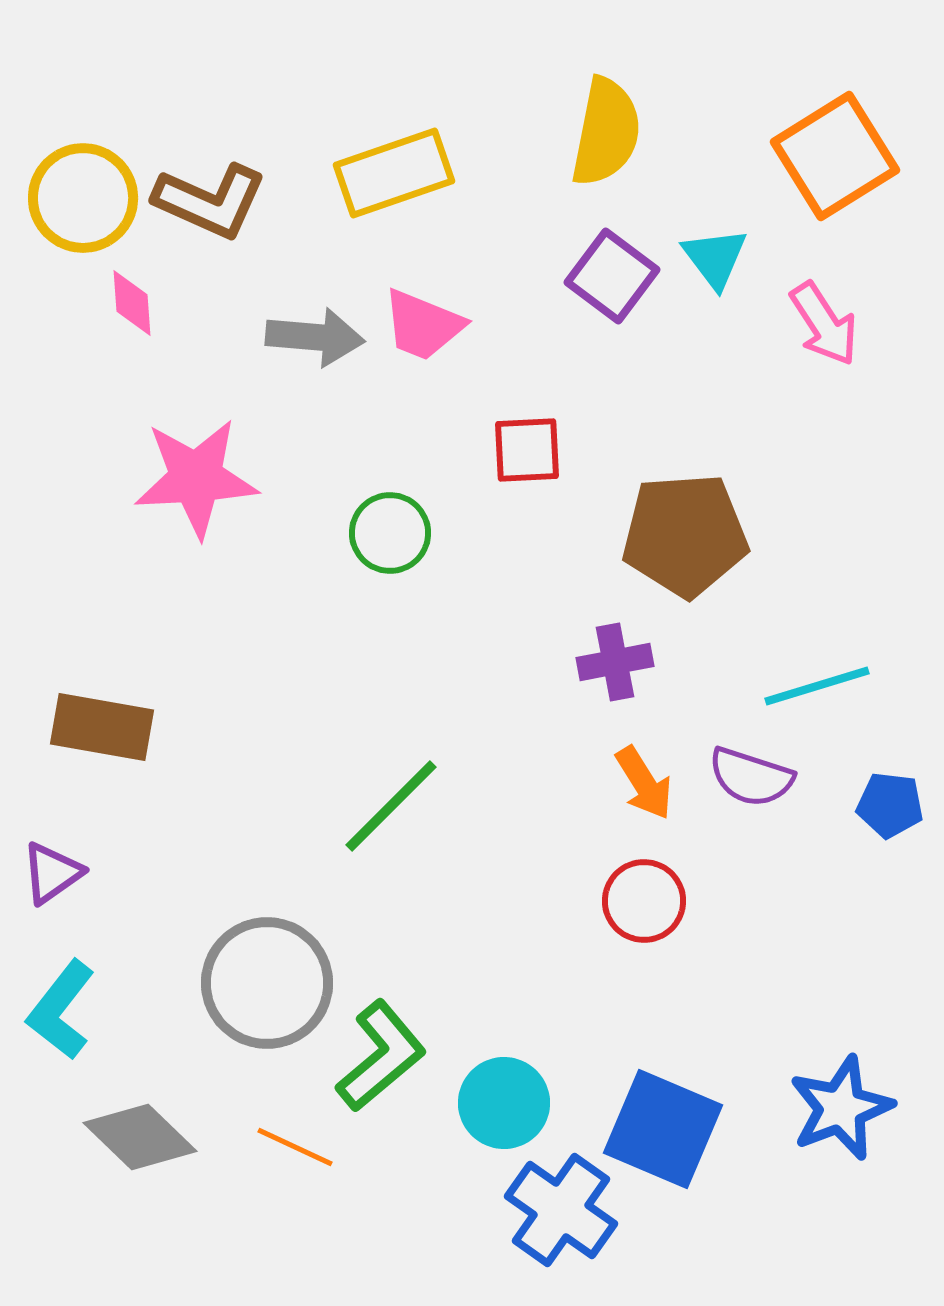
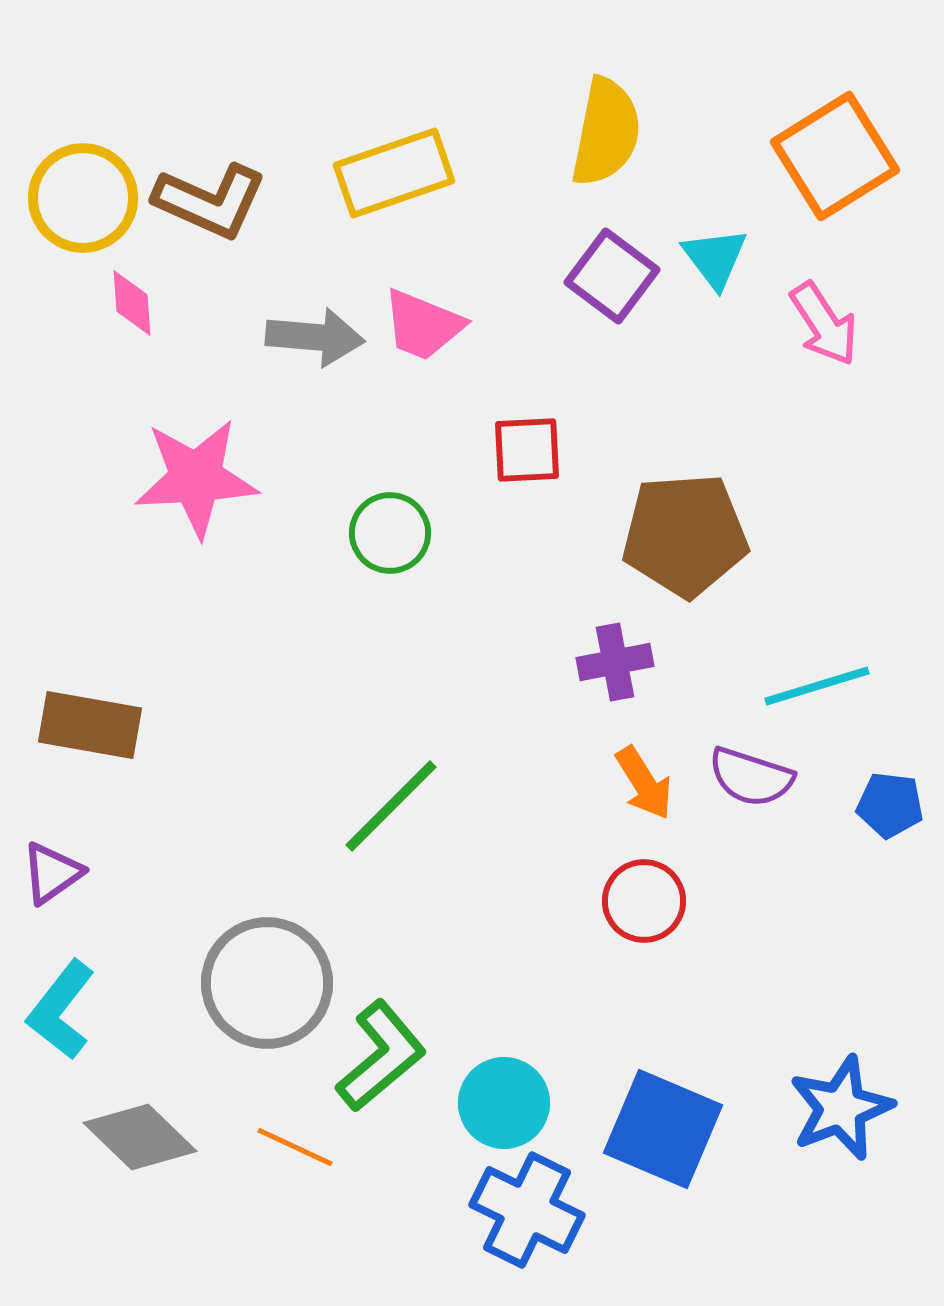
brown rectangle: moved 12 px left, 2 px up
blue cross: moved 34 px left; rotated 9 degrees counterclockwise
